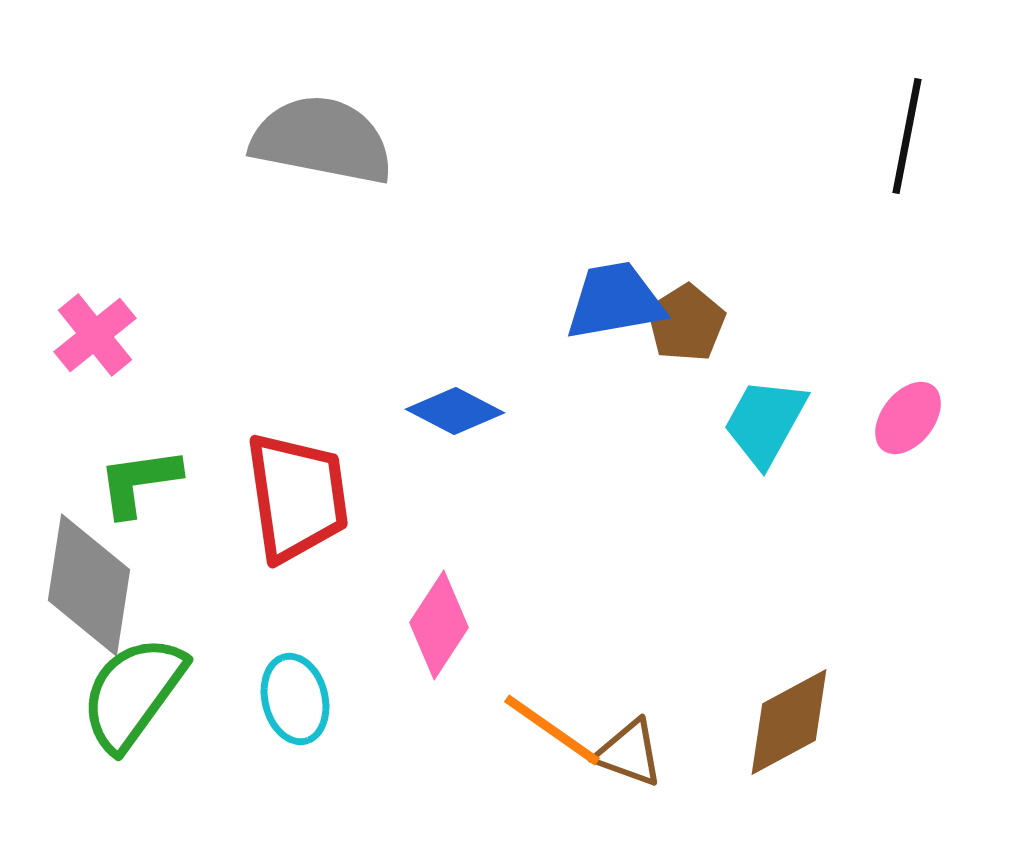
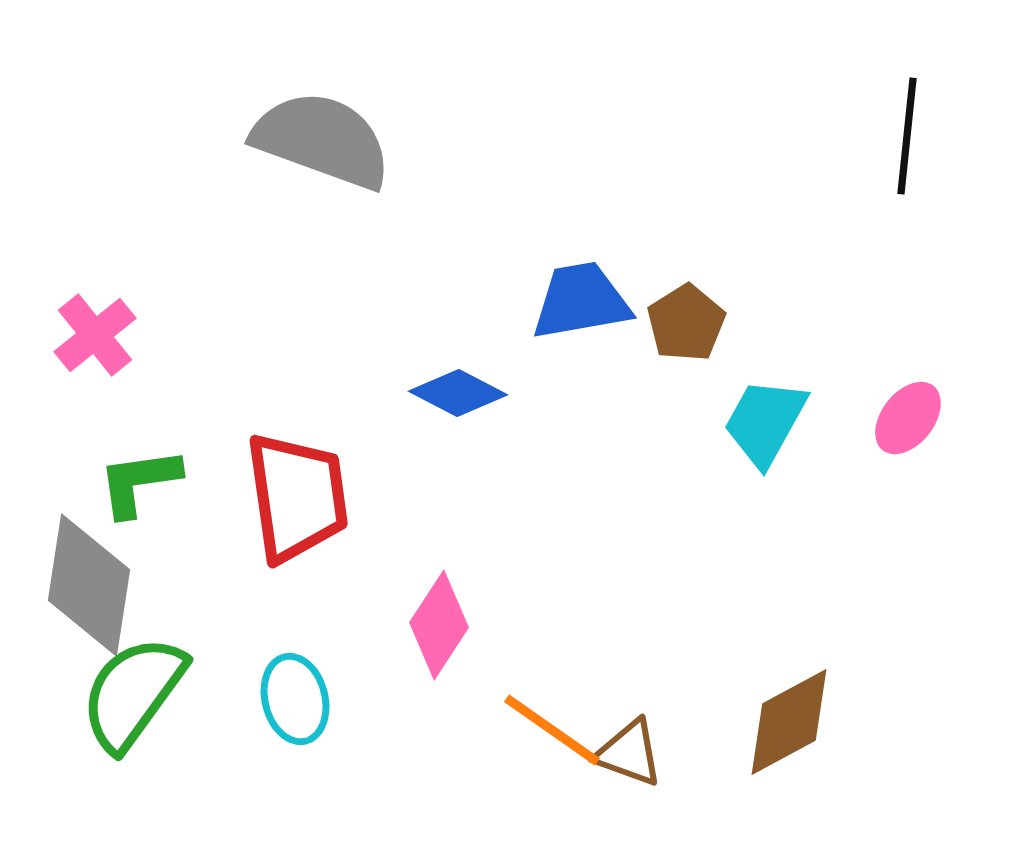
black line: rotated 5 degrees counterclockwise
gray semicircle: rotated 9 degrees clockwise
blue trapezoid: moved 34 px left
blue diamond: moved 3 px right, 18 px up
